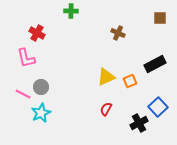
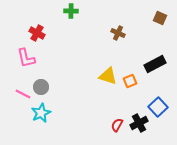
brown square: rotated 24 degrees clockwise
yellow triangle: moved 2 px right, 1 px up; rotated 42 degrees clockwise
red semicircle: moved 11 px right, 16 px down
